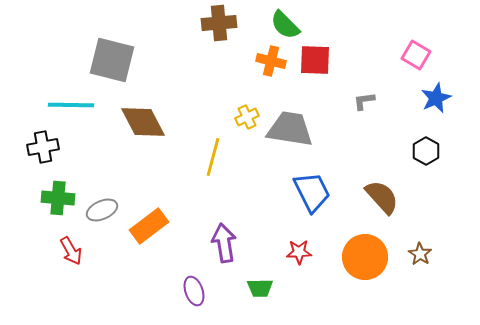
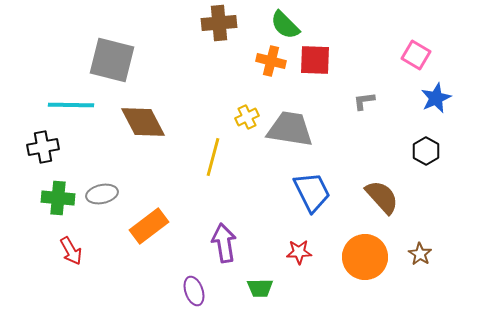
gray ellipse: moved 16 px up; rotated 12 degrees clockwise
